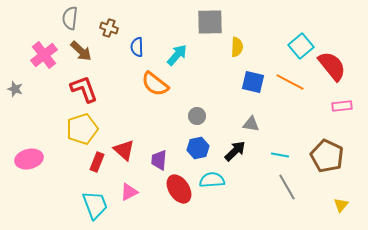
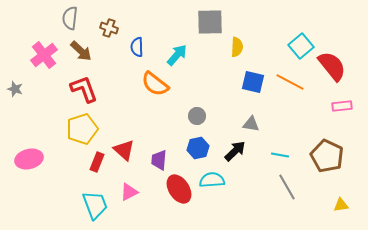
yellow triangle: rotated 42 degrees clockwise
